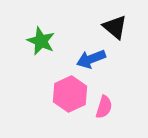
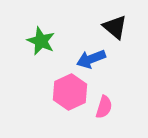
pink hexagon: moved 2 px up
